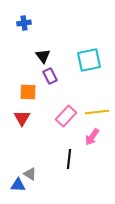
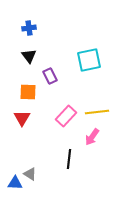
blue cross: moved 5 px right, 5 px down
black triangle: moved 14 px left
blue triangle: moved 3 px left, 2 px up
